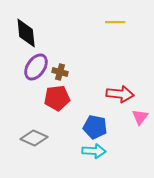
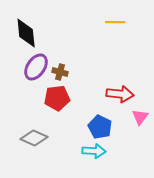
blue pentagon: moved 5 px right; rotated 15 degrees clockwise
